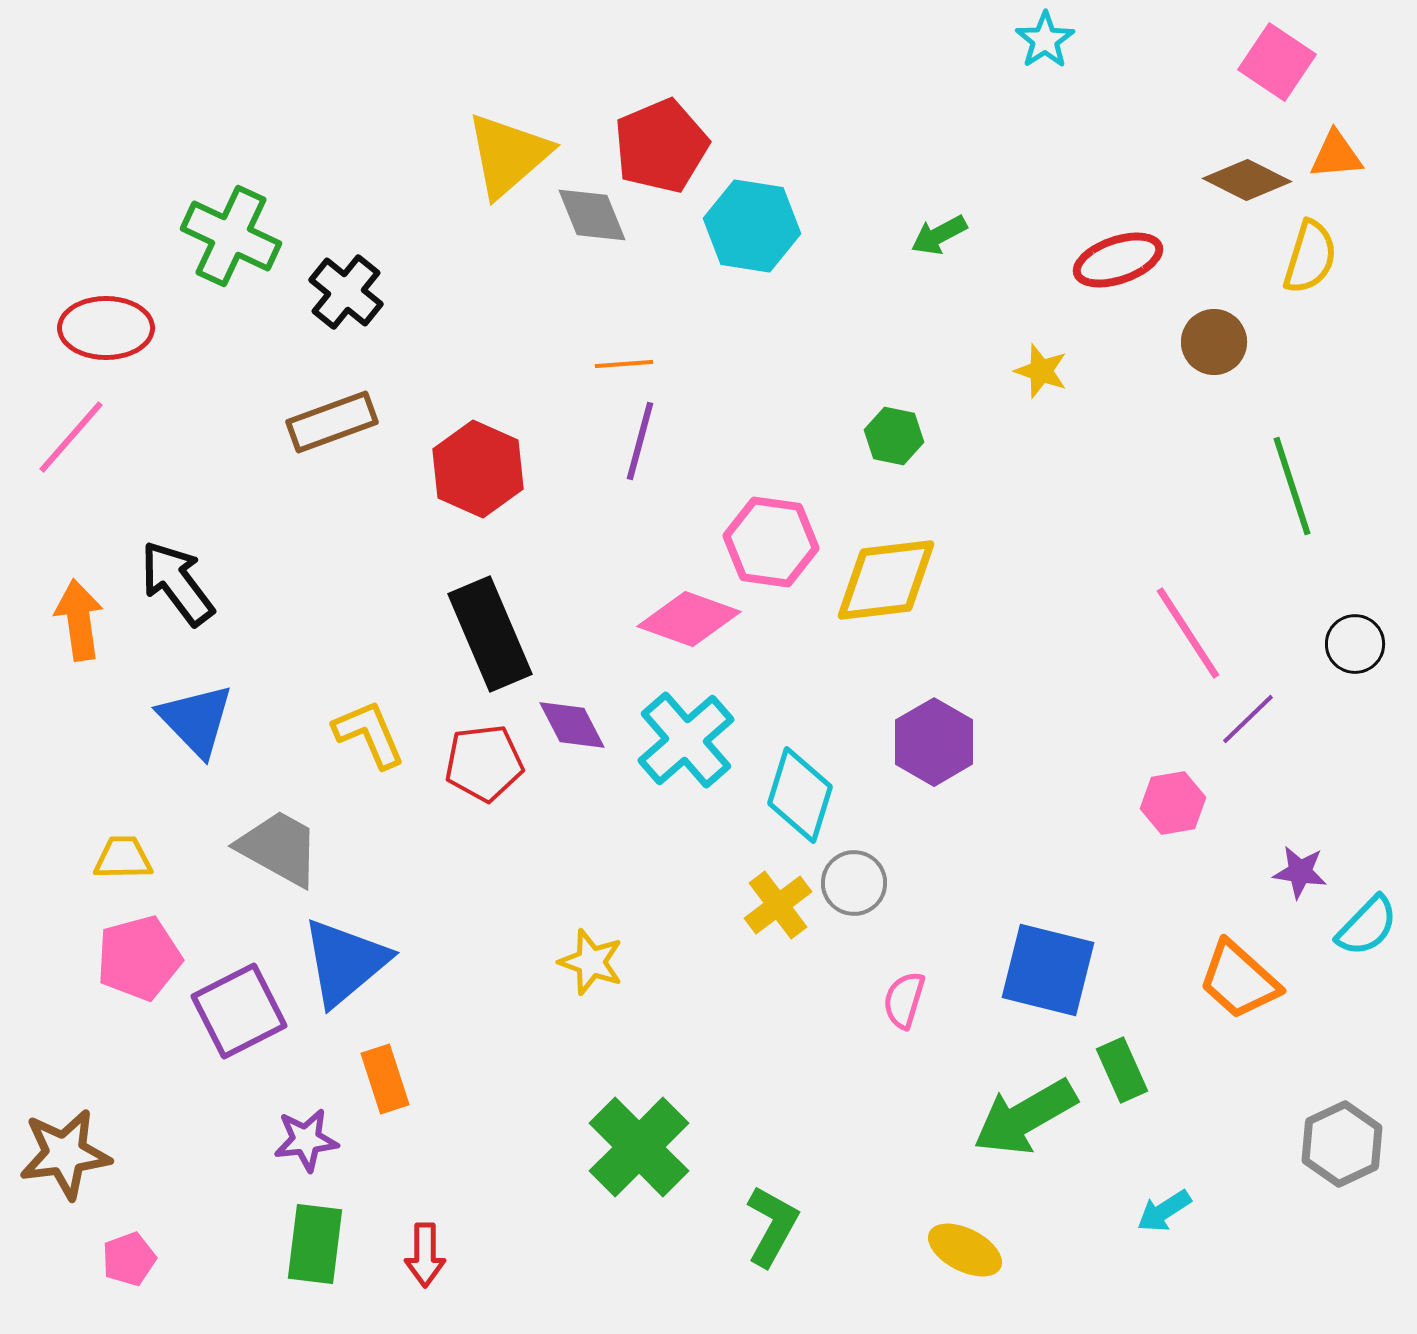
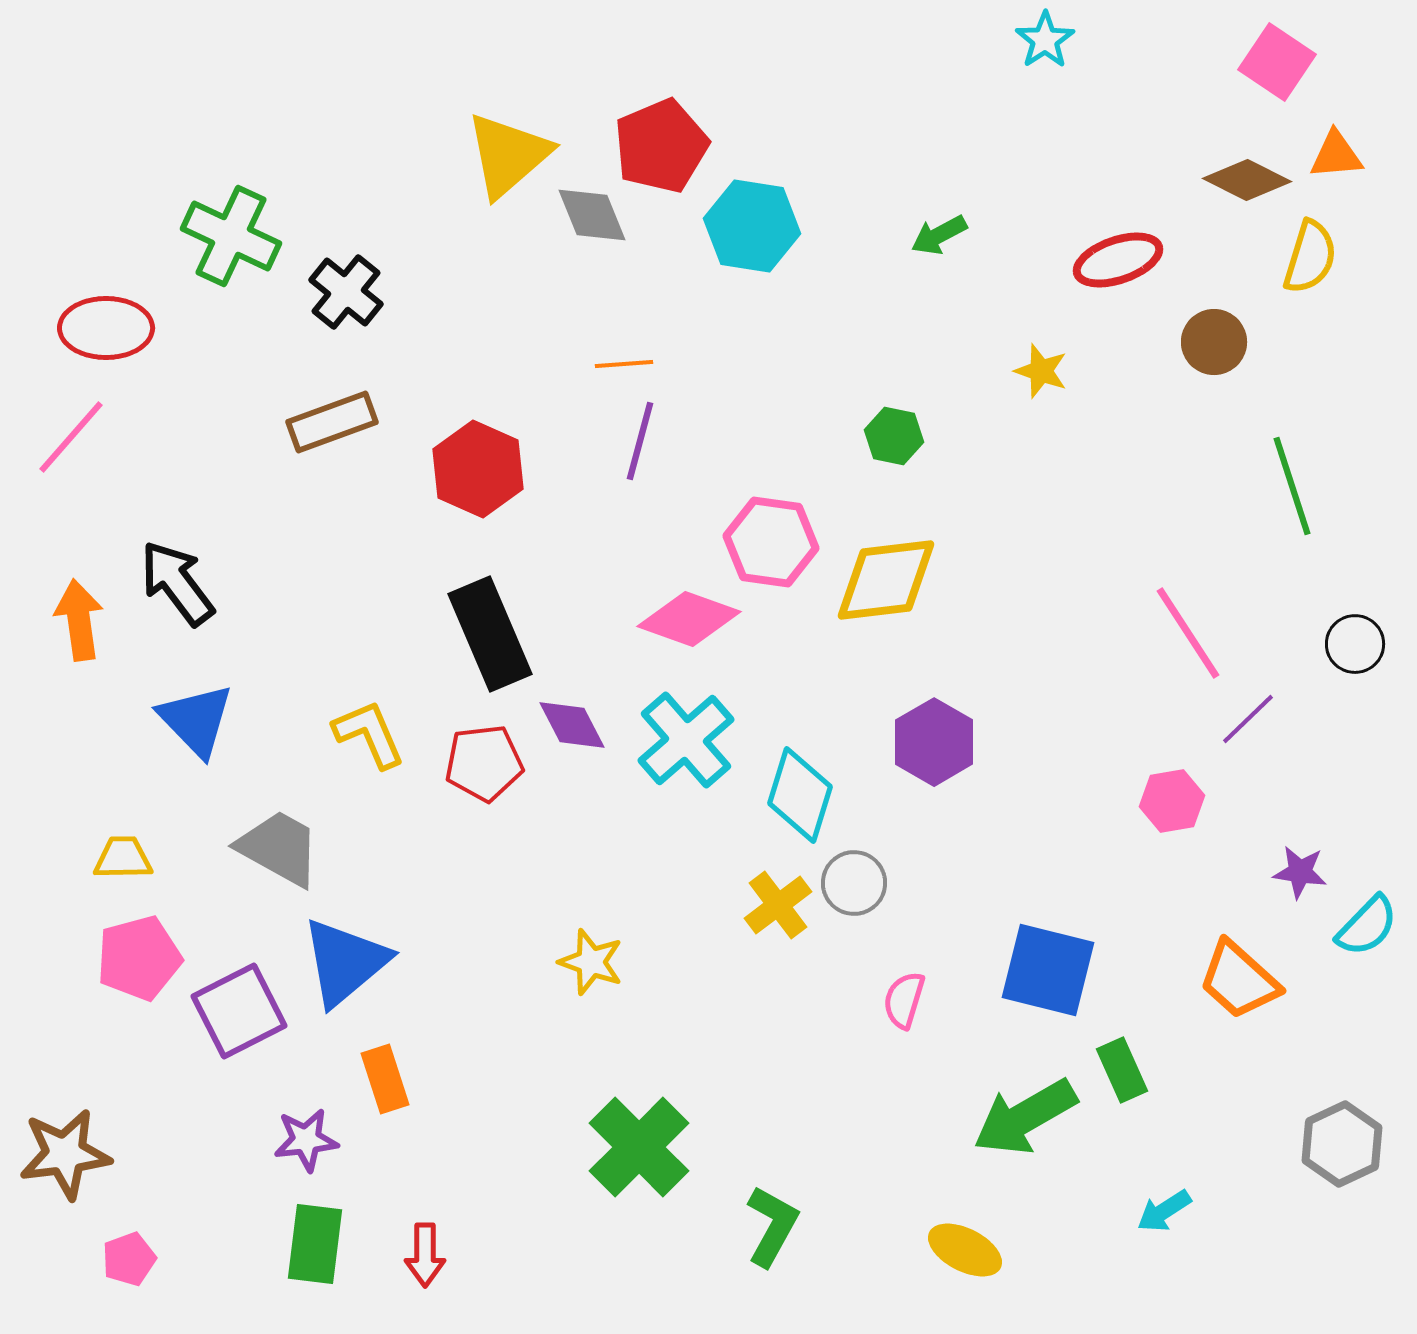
pink hexagon at (1173, 803): moved 1 px left, 2 px up
